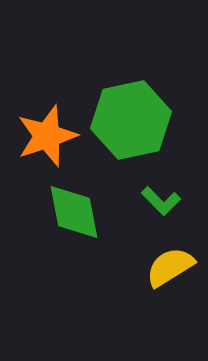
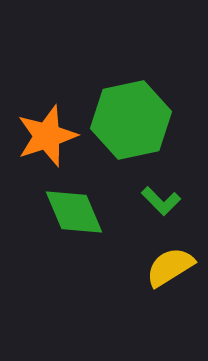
green diamond: rotated 12 degrees counterclockwise
